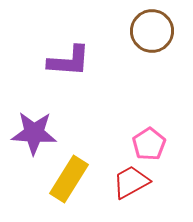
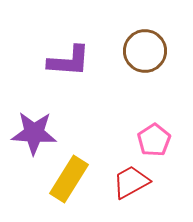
brown circle: moved 7 px left, 20 px down
pink pentagon: moved 5 px right, 4 px up
